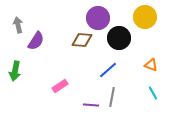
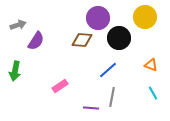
gray arrow: rotated 84 degrees clockwise
purple line: moved 3 px down
